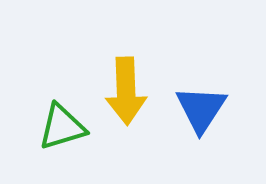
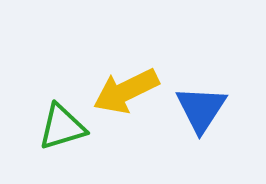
yellow arrow: rotated 66 degrees clockwise
